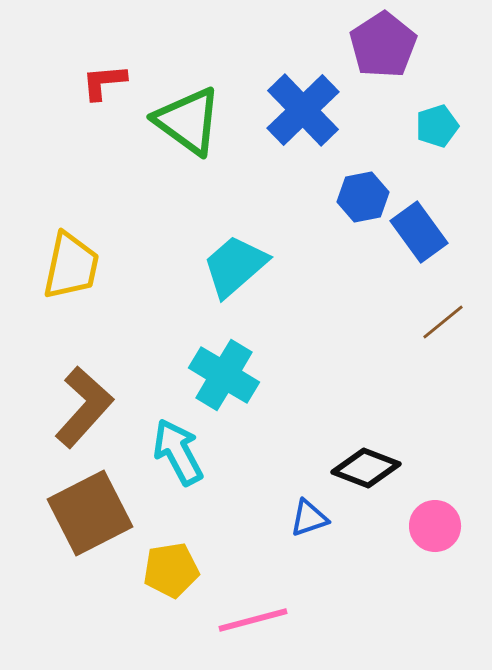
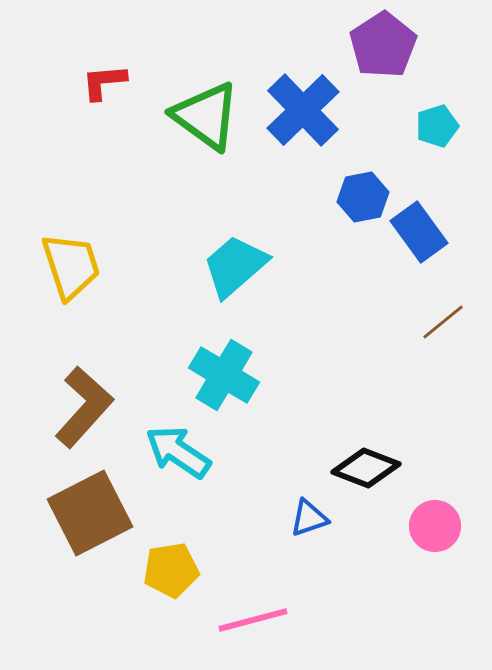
green triangle: moved 18 px right, 5 px up
yellow trapezoid: rotated 30 degrees counterclockwise
cyan arrow: rotated 28 degrees counterclockwise
